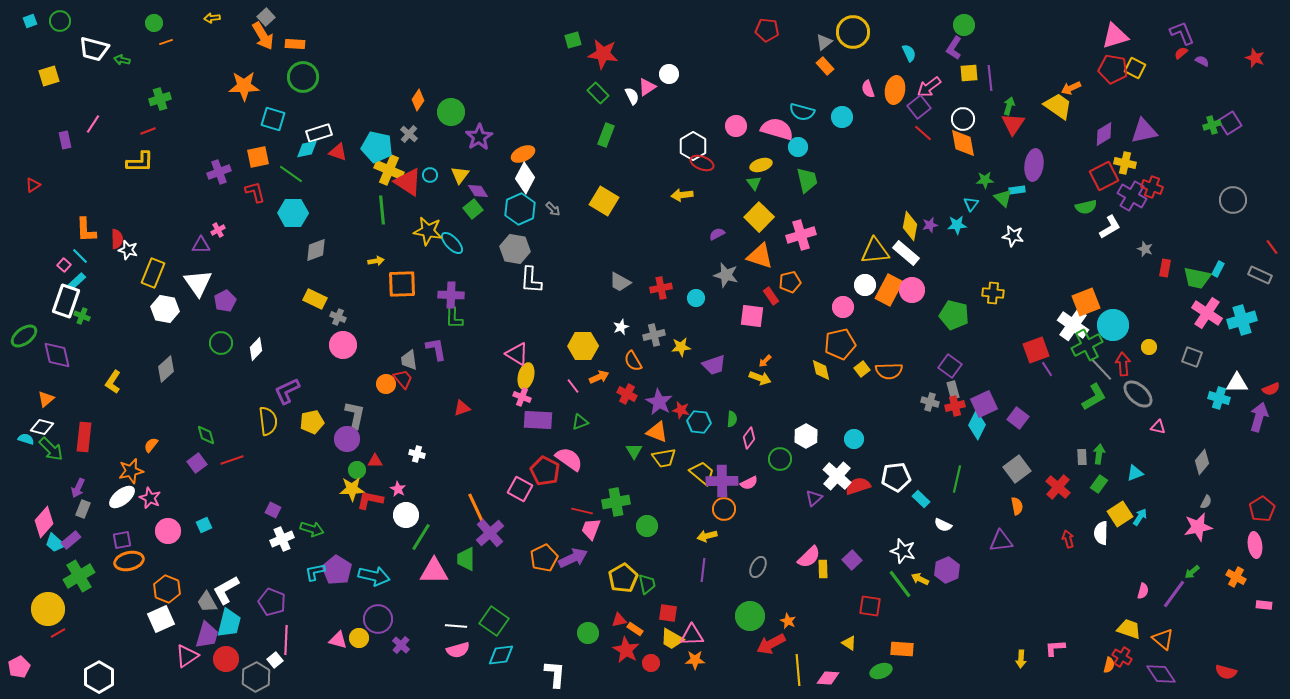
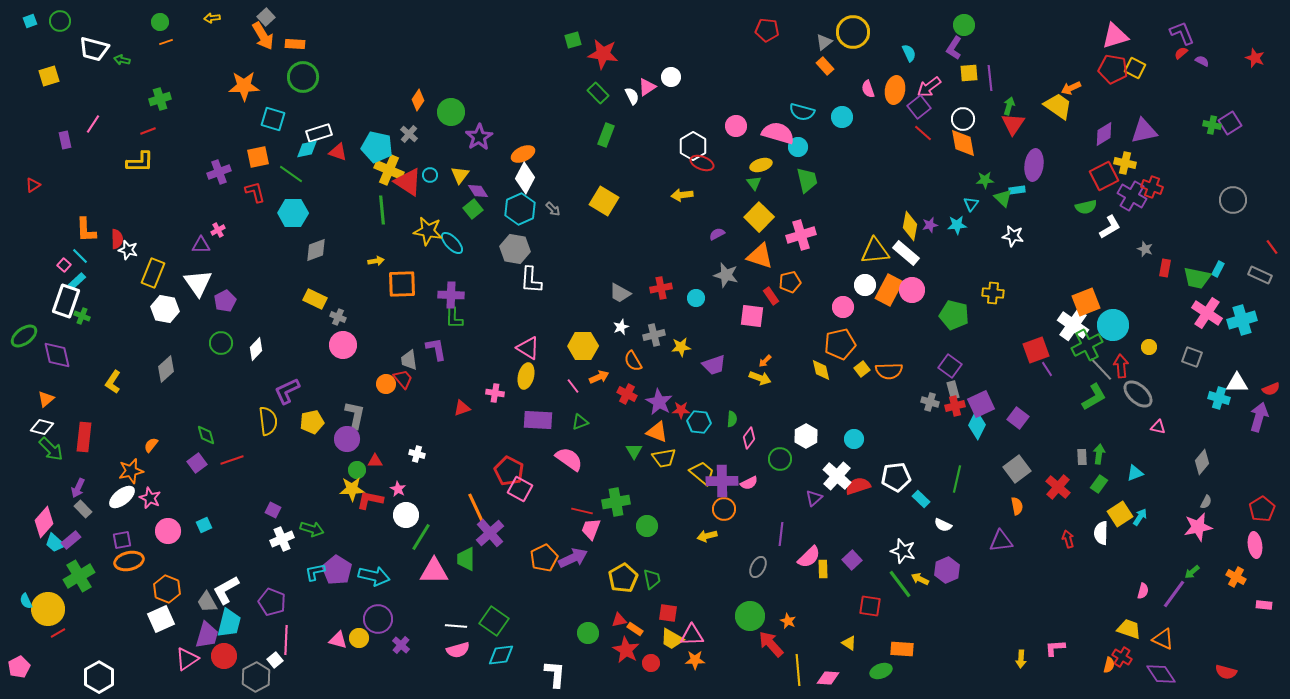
green circle at (154, 23): moved 6 px right, 1 px up
white circle at (669, 74): moved 2 px right, 3 px down
green cross at (1212, 125): rotated 30 degrees clockwise
pink semicircle at (777, 129): moved 1 px right, 4 px down
gray trapezoid at (620, 282): moved 11 px down
pink triangle at (517, 354): moved 11 px right, 6 px up
red arrow at (1123, 364): moved 2 px left, 2 px down
pink cross at (522, 397): moved 27 px left, 4 px up; rotated 12 degrees counterclockwise
purple square at (984, 404): moved 3 px left
red star at (681, 410): rotated 12 degrees counterclockwise
cyan semicircle at (26, 439): moved 162 px down; rotated 133 degrees counterclockwise
red pentagon at (545, 471): moved 36 px left
gray rectangle at (83, 509): rotated 66 degrees counterclockwise
purple line at (703, 570): moved 78 px right, 36 px up
green trapezoid at (647, 584): moved 5 px right, 5 px up
orange triangle at (1163, 639): rotated 15 degrees counterclockwise
red arrow at (771, 644): rotated 76 degrees clockwise
pink triangle at (187, 656): moved 3 px down
red circle at (226, 659): moved 2 px left, 3 px up
